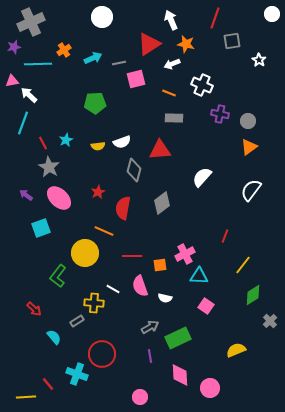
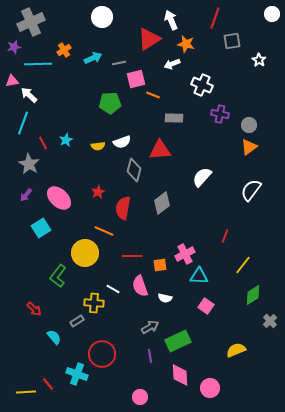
red triangle at (149, 44): moved 5 px up
orange line at (169, 93): moved 16 px left, 2 px down
green pentagon at (95, 103): moved 15 px right
gray circle at (248, 121): moved 1 px right, 4 px down
gray star at (49, 167): moved 20 px left, 3 px up
purple arrow at (26, 195): rotated 88 degrees counterclockwise
cyan square at (41, 228): rotated 12 degrees counterclockwise
green rectangle at (178, 338): moved 3 px down
yellow line at (26, 397): moved 5 px up
